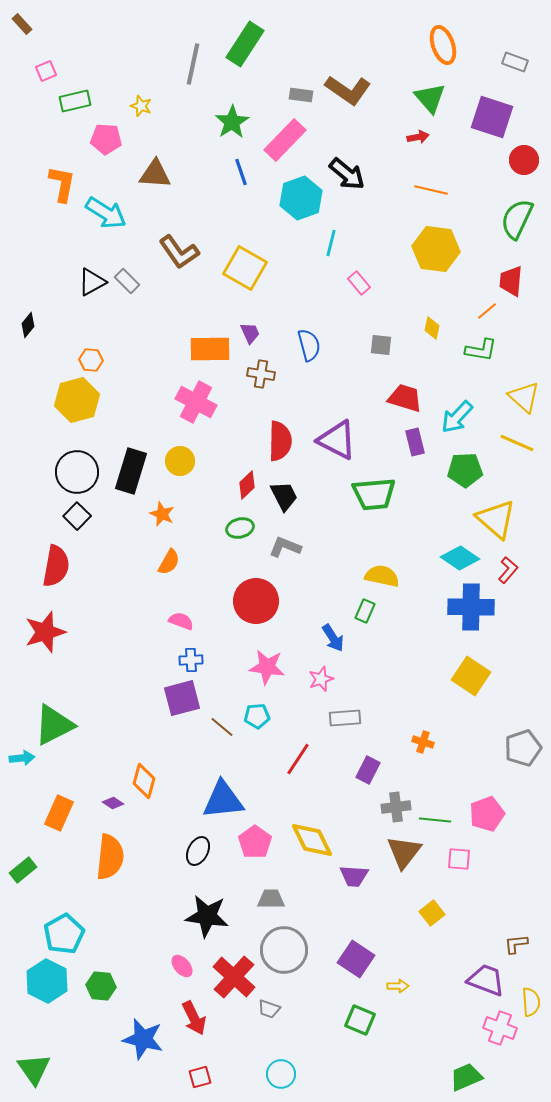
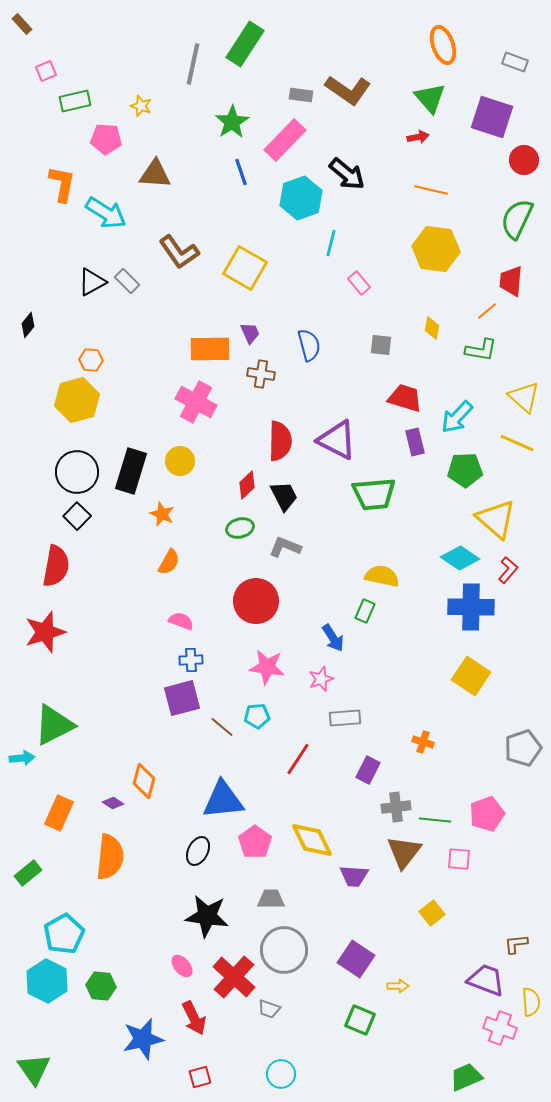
green rectangle at (23, 870): moved 5 px right, 3 px down
blue star at (143, 1039): rotated 27 degrees counterclockwise
